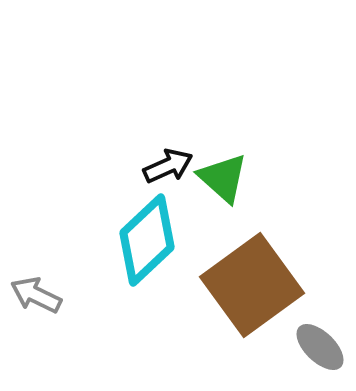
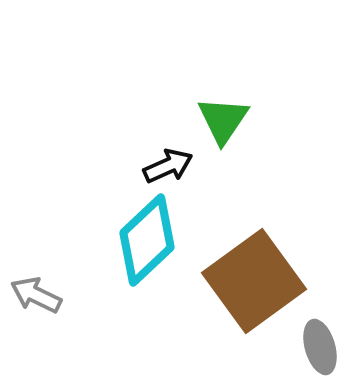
green triangle: moved 58 px up; rotated 22 degrees clockwise
brown square: moved 2 px right, 4 px up
gray ellipse: rotated 30 degrees clockwise
